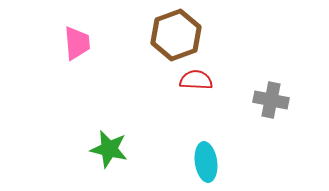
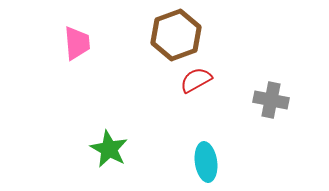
red semicircle: rotated 32 degrees counterclockwise
green star: rotated 15 degrees clockwise
